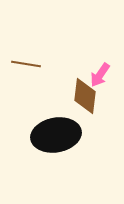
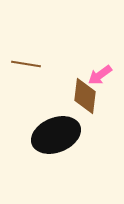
pink arrow: rotated 20 degrees clockwise
black ellipse: rotated 12 degrees counterclockwise
